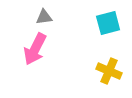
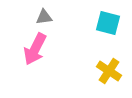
cyan square: rotated 30 degrees clockwise
yellow cross: rotated 10 degrees clockwise
